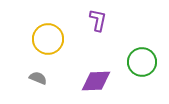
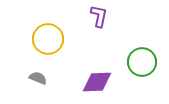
purple L-shape: moved 1 px right, 4 px up
purple diamond: moved 1 px right, 1 px down
